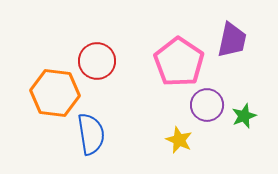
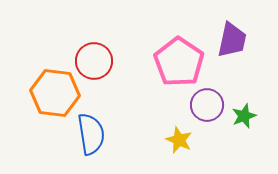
red circle: moved 3 px left
